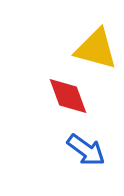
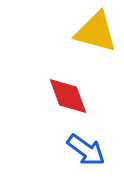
yellow triangle: moved 17 px up
